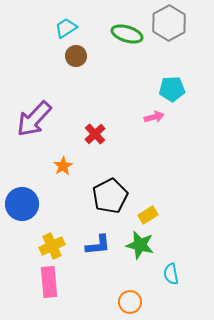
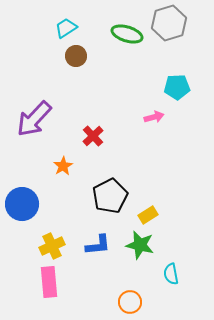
gray hexagon: rotated 12 degrees clockwise
cyan pentagon: moved 5 px right, 2 px up
red cross: moved 2 px left, 2 px down
